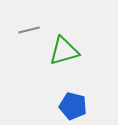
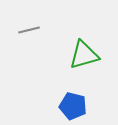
green triangle: moved 20 px right, 4 px down
